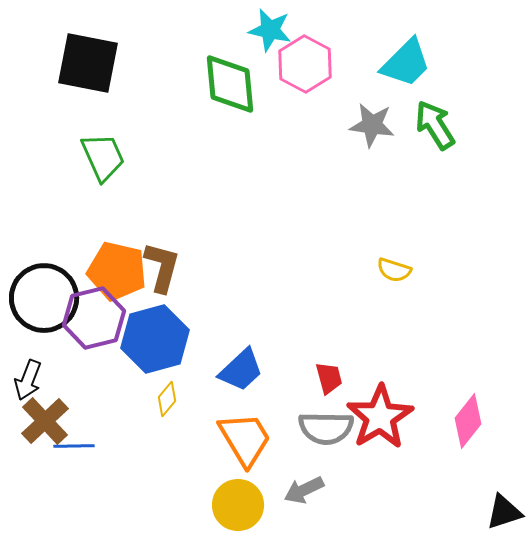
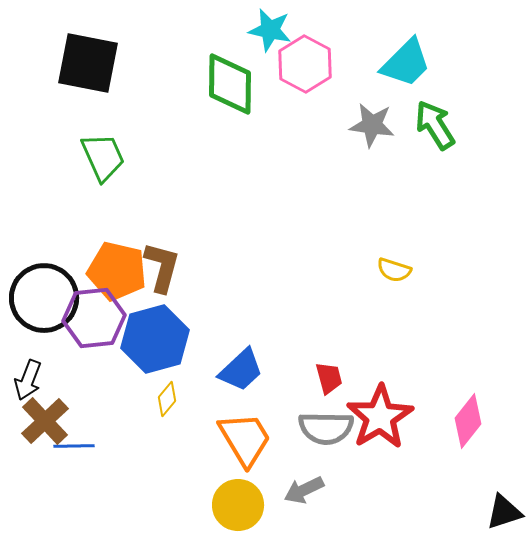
green diamond: rotated 6 degrees clockwise
purple hexagon: rotated 8 degrees clockwise
